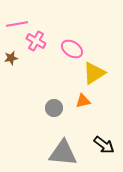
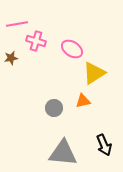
pink cross: rotated 12 degrees counterclockwise
black arrow: rotated 30 degrees clockwise
